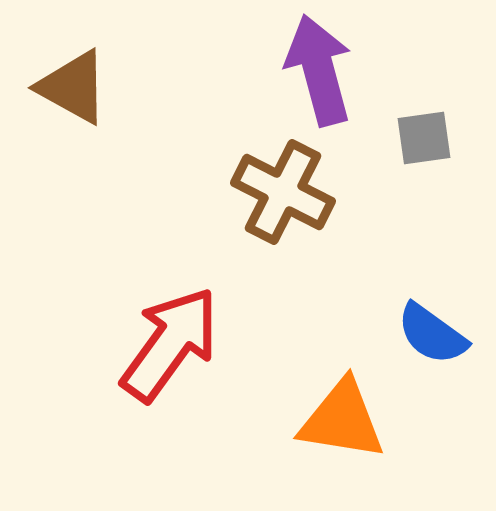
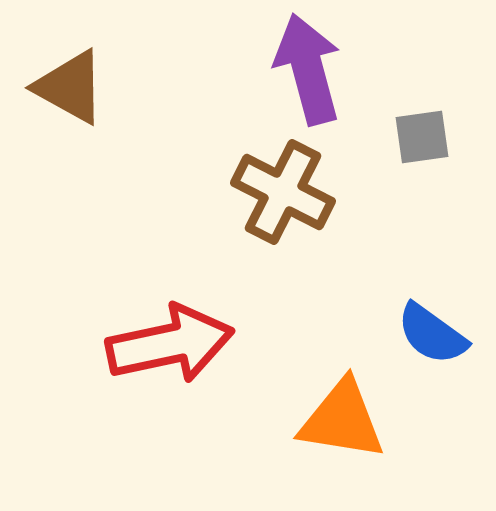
purple arrow: moved 11 px left, 1 px up
brown triangle: moved 3 px left
gray square: moved 2 px left, 1 px up
red arrow: rotated 42 degrees clockwise
